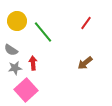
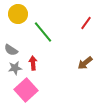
yellow circle: moved 1 px right, 7 px up
